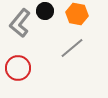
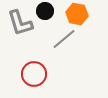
gray L-shape: rotated 56 degrees counterclockwise
gray line: moved 8 px left, 9 px up
red circle: moved 16 px right, 6 px down
